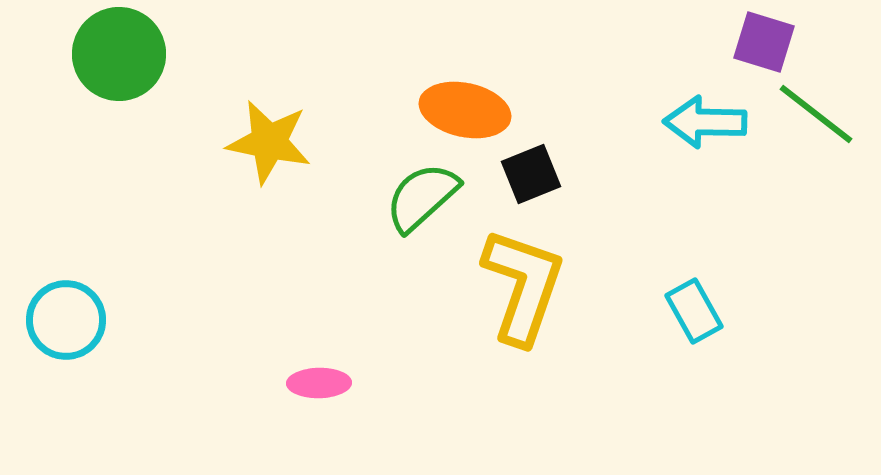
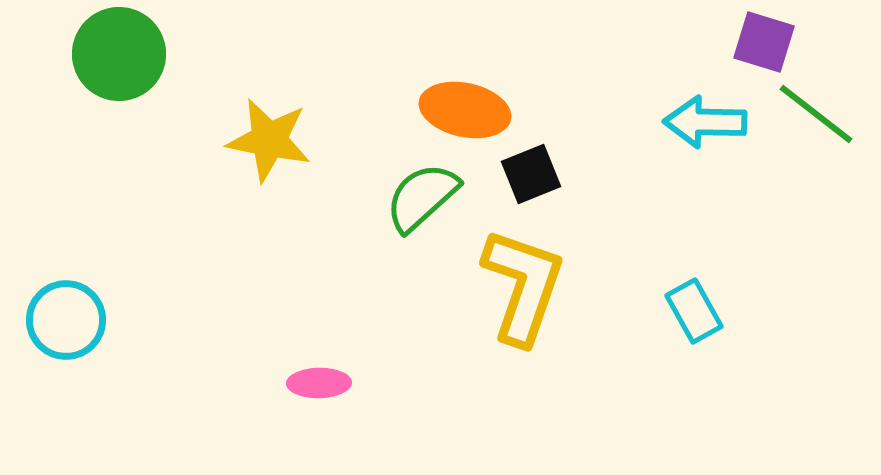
yellow star: moved 2 px up
